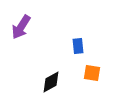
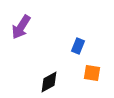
blue rectangle: rotated 28 degrees clockwise
black diamond: moved 2 px left
